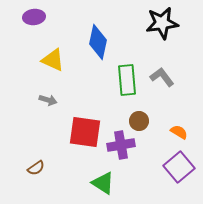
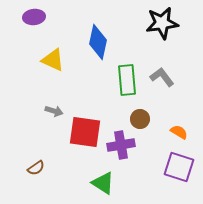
gray arrow: moved 6 px right, 11 px down
brown circle: moved 1 px right, 2 px up
purple square: rotated 32 degrees counterclockwise
